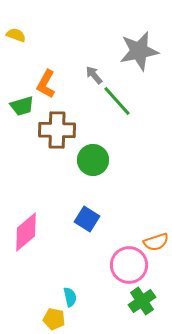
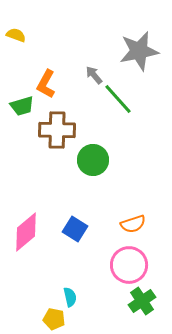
green line: moved 1 px right, 2 px up
blue square: moved 12 px left, 10 px down
orange semicircle: moved 23 px left, 18 px up
